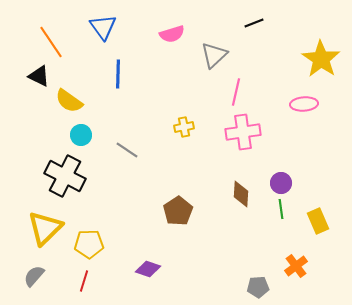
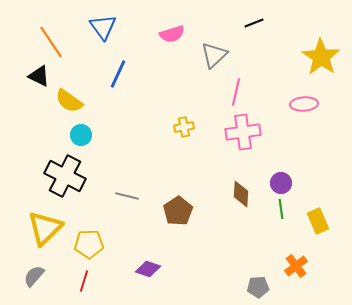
yellow star: moved 2 px up
blue line: rotated 24 degrees clockwise
gray line: moved 46 px down; rotated 20 degrees counterclockwise
